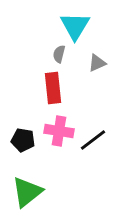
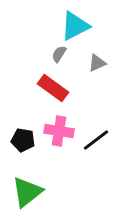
cyan triangle: rotated 32 degrees clockwise
gray semicircle: rotated 18 degrees clockwise
red rectangle: rotated 48 degrees counterclockwise
black line: moved 3 px right
